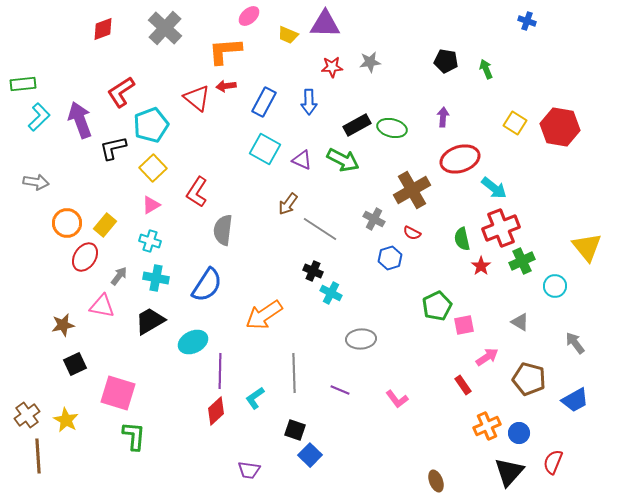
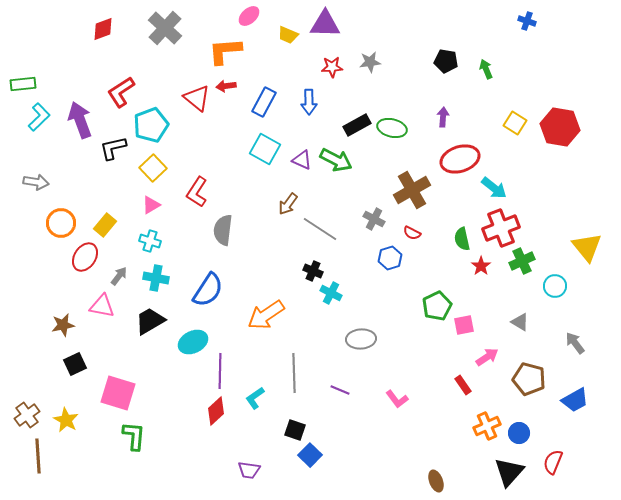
green arrow at (343, 160): moved 7 px left
orange circle at (67, 223): moved 6 px left
blue semicircle at (207, 285): moved 1 px right, 5 px down
orange arrow at (264, 315): moved 2 px right
